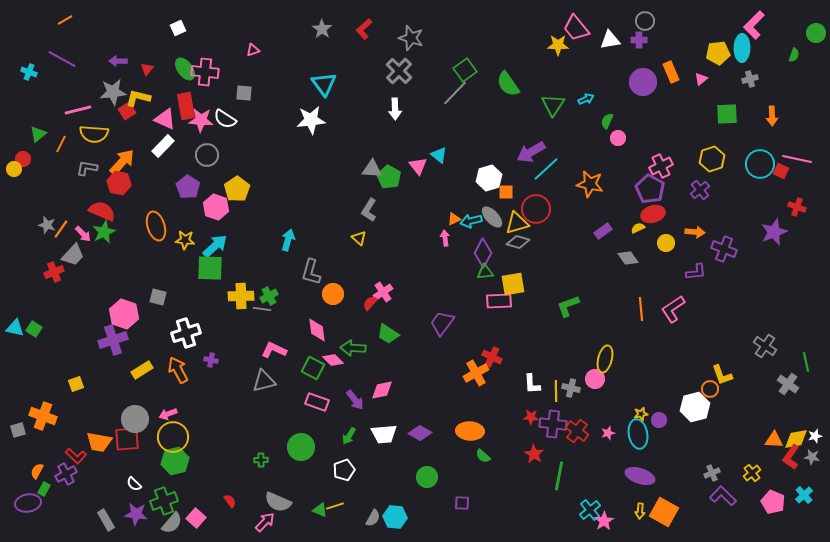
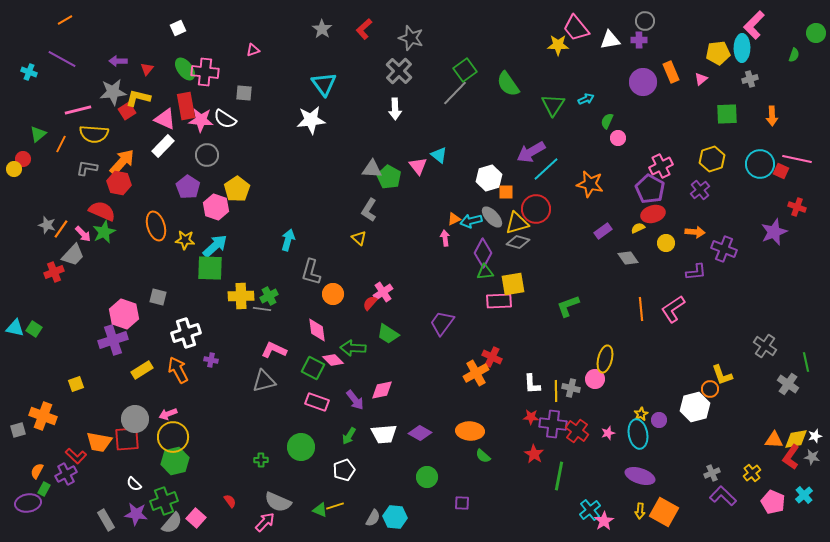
yellow star at (641, 414): rotated 16 degrees counterclockwise
